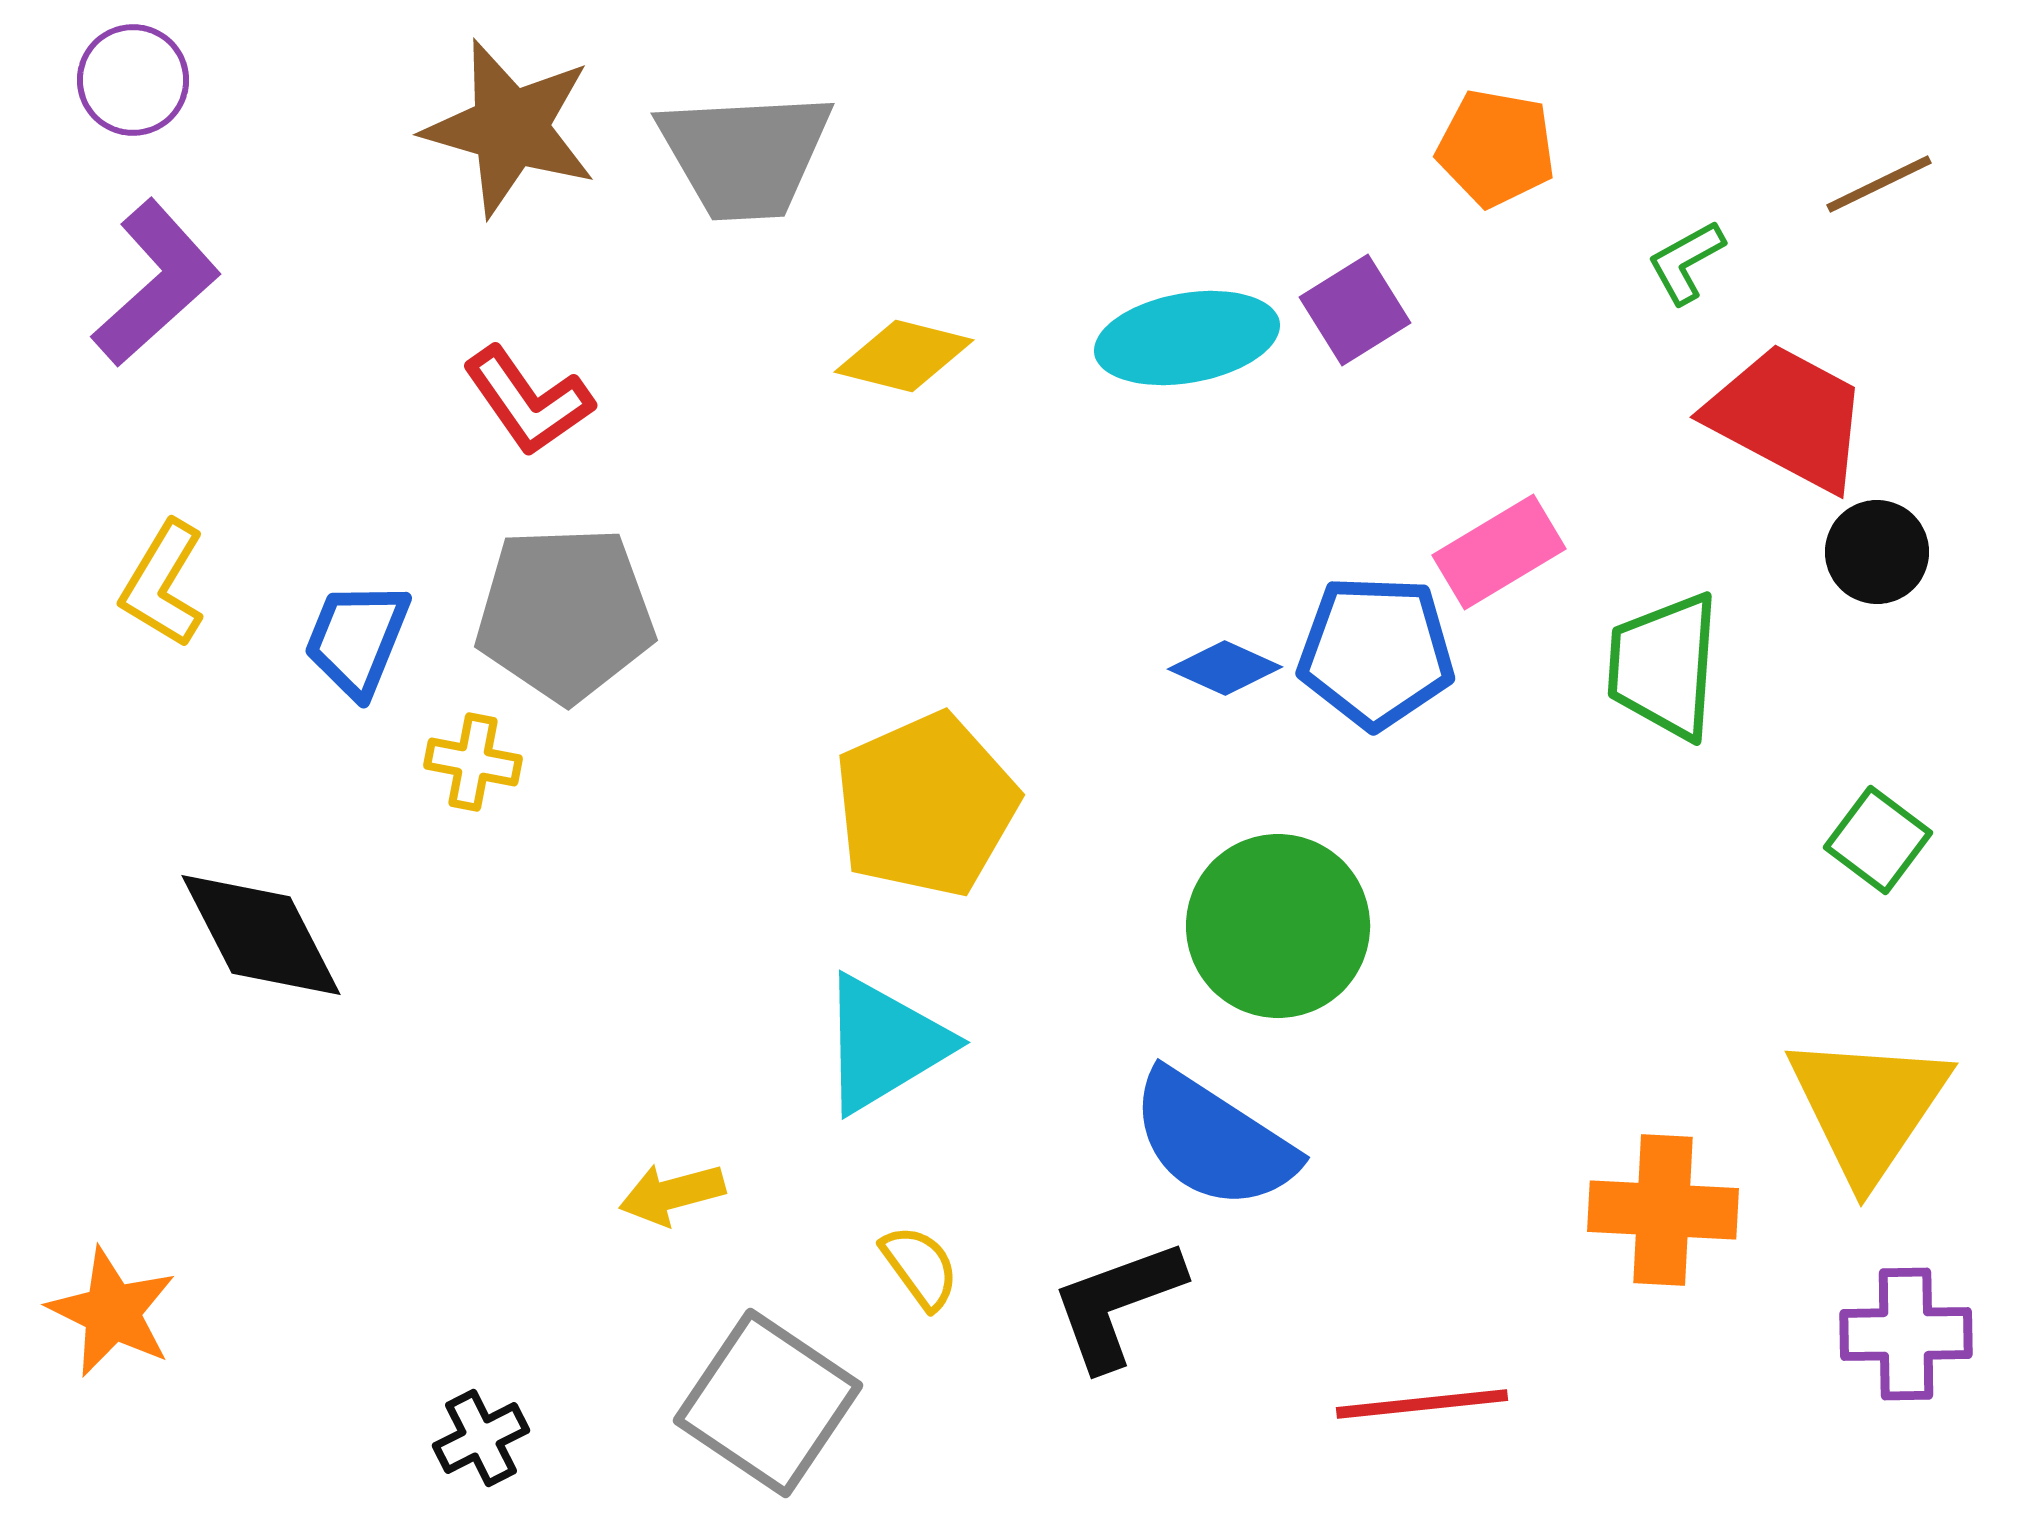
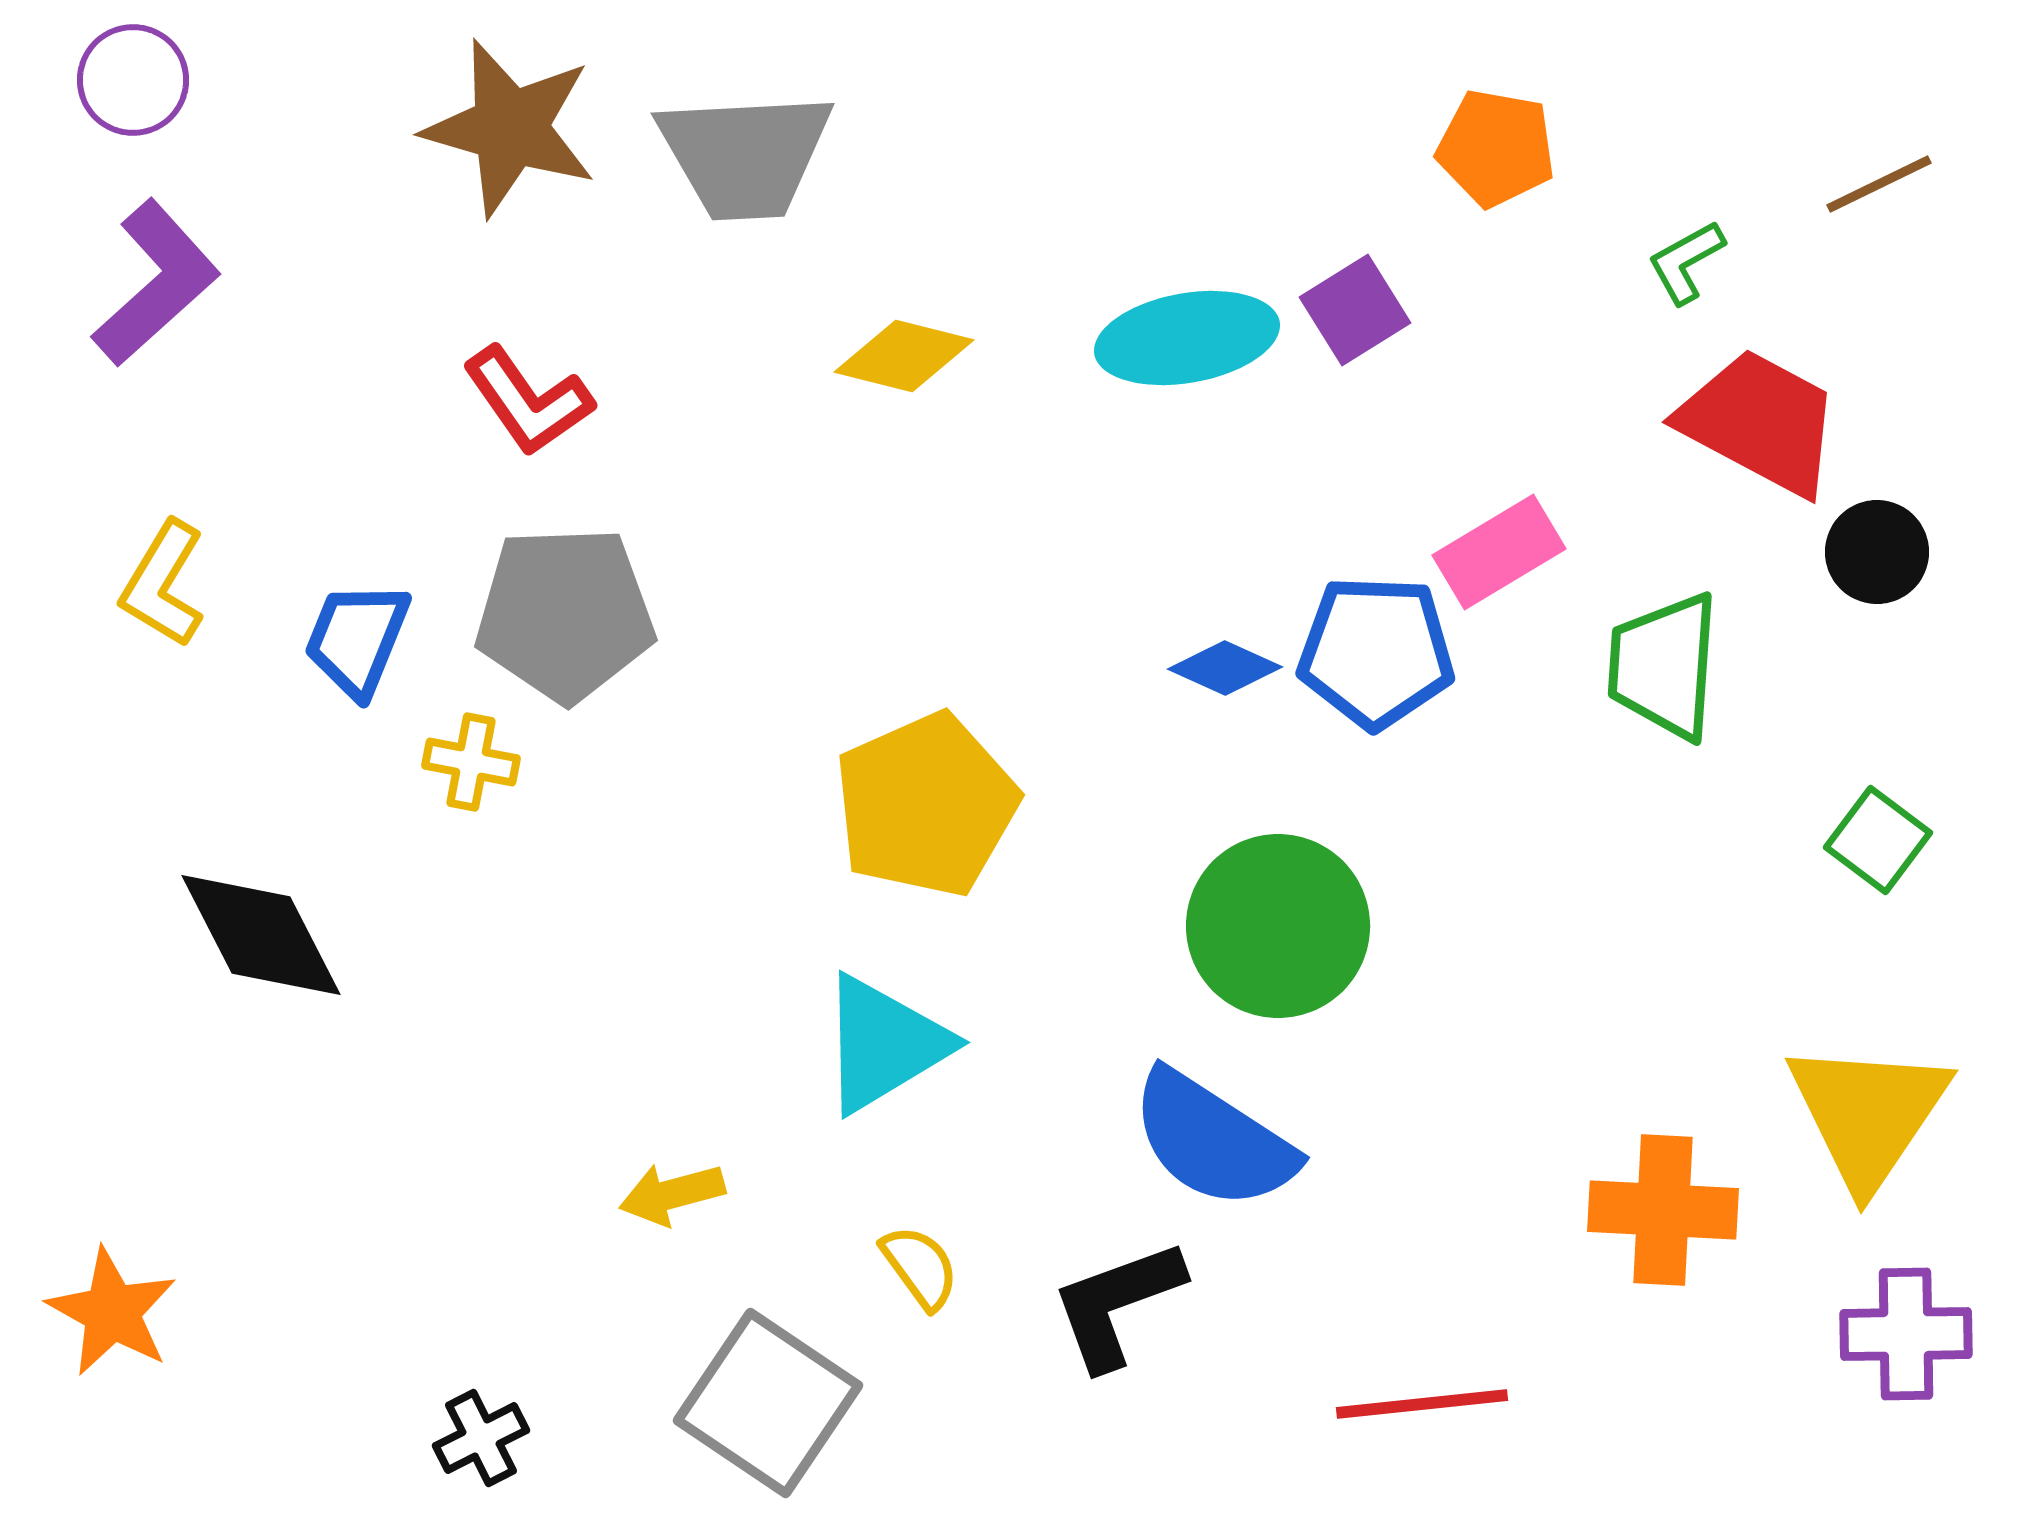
red trapezoid: moved 28 px left, 5 px down
yellow cross: moved 2 px left
yellow triangle: moved 7 px down
orange star: rotated 3 degrees clockwise
